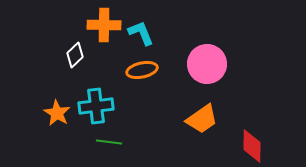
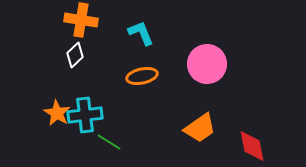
orange cross: moved 23 px left, 5 px up; rotated 8 degrees clockwise
orange ellipse: moved 6 px down
cyan cross: moved 11 px left, 9 px down
orange trapezoid: moved 2 px left, 9 px down
green line: rotated 25 degrees clockwise
red diamond: rotated 12 degrees counterclockwise
